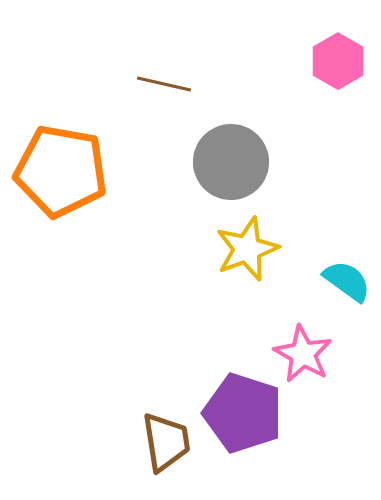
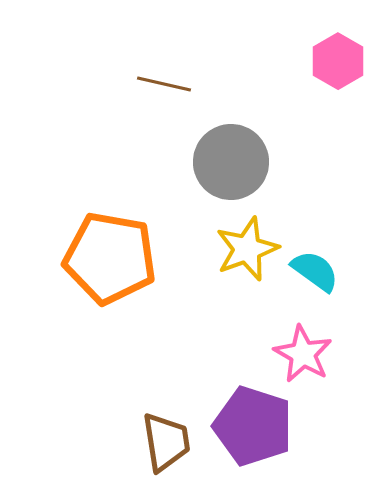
orange pentagon: moved 49 px right, 87 px down
cyan semicircle: moved 32 px left, 10 px up
purple pentagon: moved 10 px right, 13 px down
